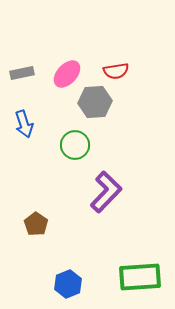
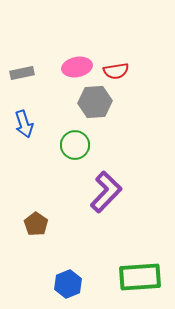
pink ellipse: moved 10 px right, 7 px up; rotated 36 degrees clockwise
